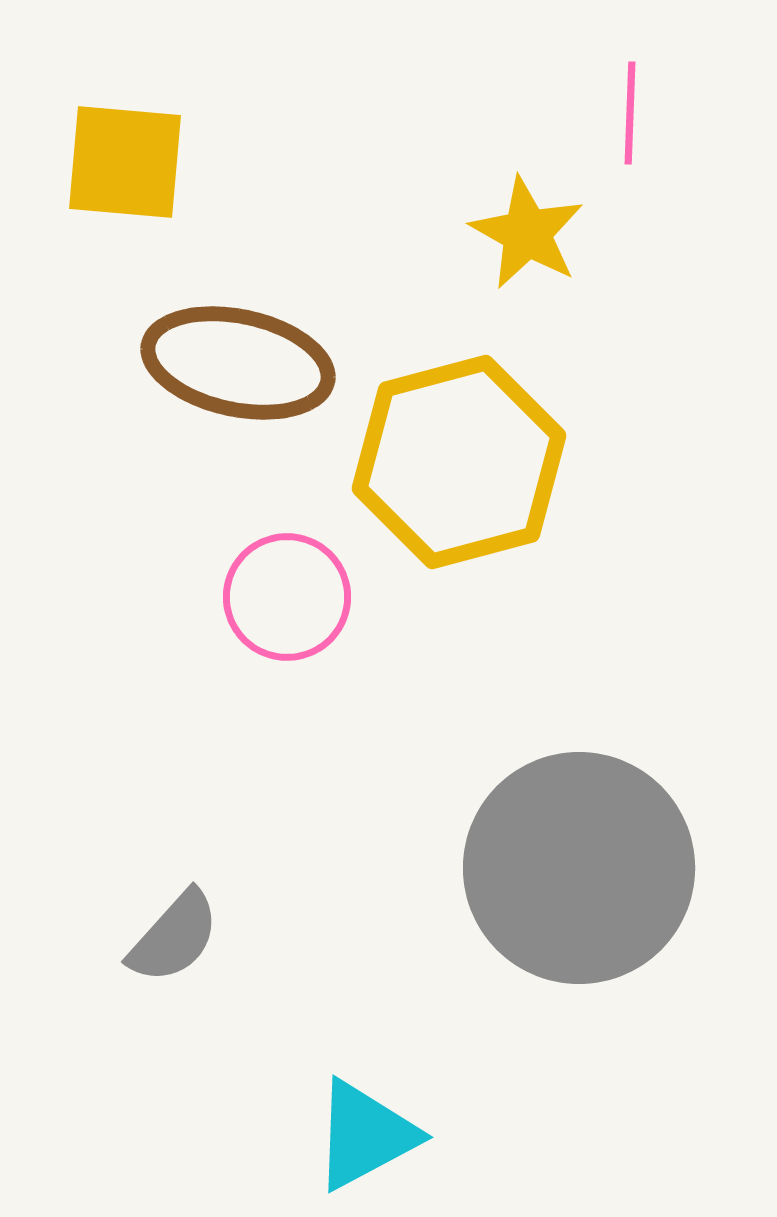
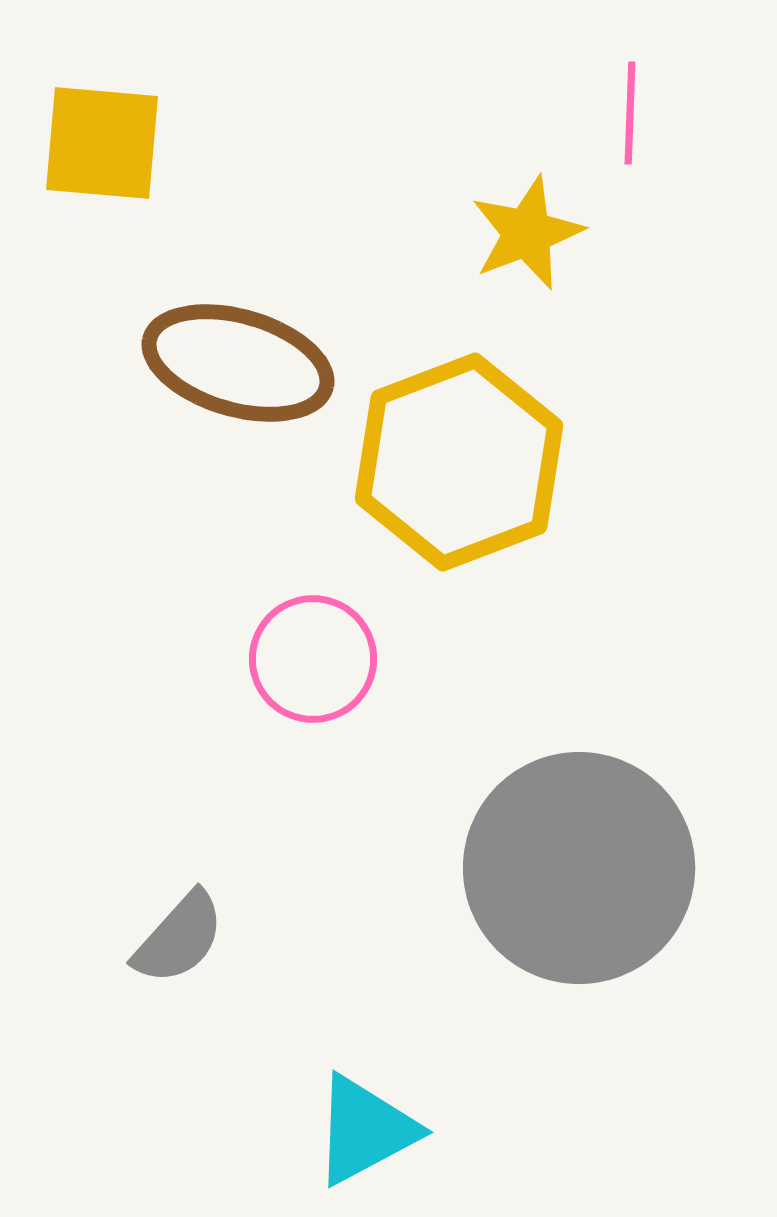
yellow square: moved 23 px left, 19 px up
yellow star: rotated 22 degrees clockwise
brown ellipse: rotated 4 degrees clockwise
yellow hexagon: rotated 6 degrees counterclockwise
pink circle: moved 26 px right, 62 px down
gray semicircle: moved 5 px right, 1 px down
cyan triangle: moved 5 px up
